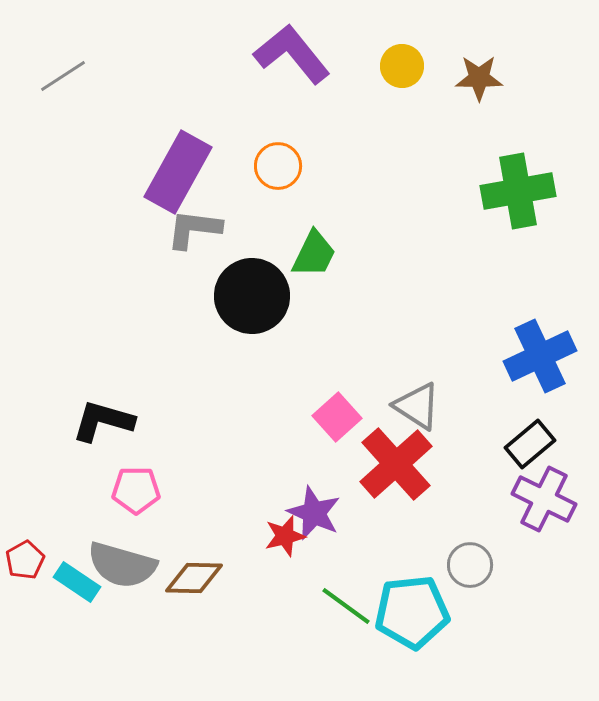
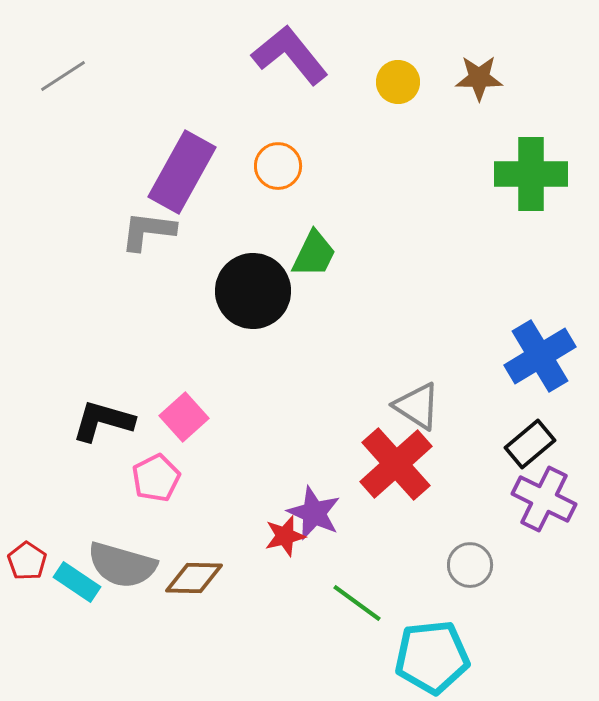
purple L-shape: moved 2 px left, 1 px down
yellow circle: moved 4 px left, 16 px down
purple rectangle: moved 4 px right
green cross: moved 13 px right, 17 px up; rotated 10 degrees clockwise
gray L-shape: moved 46 px left, 2 px down
black circle: moved 1 px right, 5 px up
blue cross: rotated 6 degrees counterclockwise
pink square: moved 153 px left
pink pentagon: moved 20 px right, 12 px up; rotated 27 degrees counterclockwise
red pentagon: moved 2 px right, 1 px down; rotated 9 degrees counterclockwise
green line: moved 11 px right, 3 px up
cyan pentagon: moved 20 px right, 45 px down
